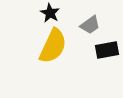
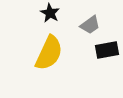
yellow semicircle: moved 4 px left, 7 px down
